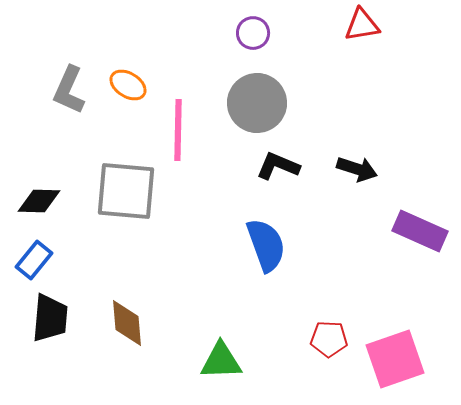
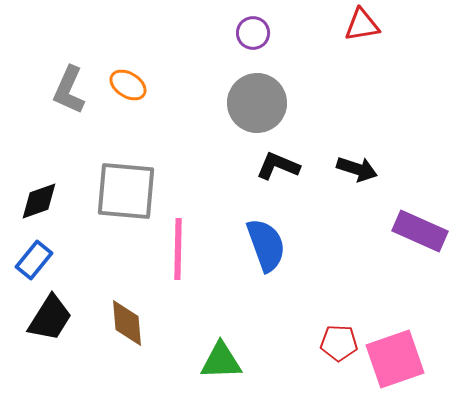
pink line: moved 119 px down
black diamond: rotated 21 degrees counterclockwise
black trapezoid: rotated 27 degrees clockwise
red pentagon: moved 10 px right, 4 px down
